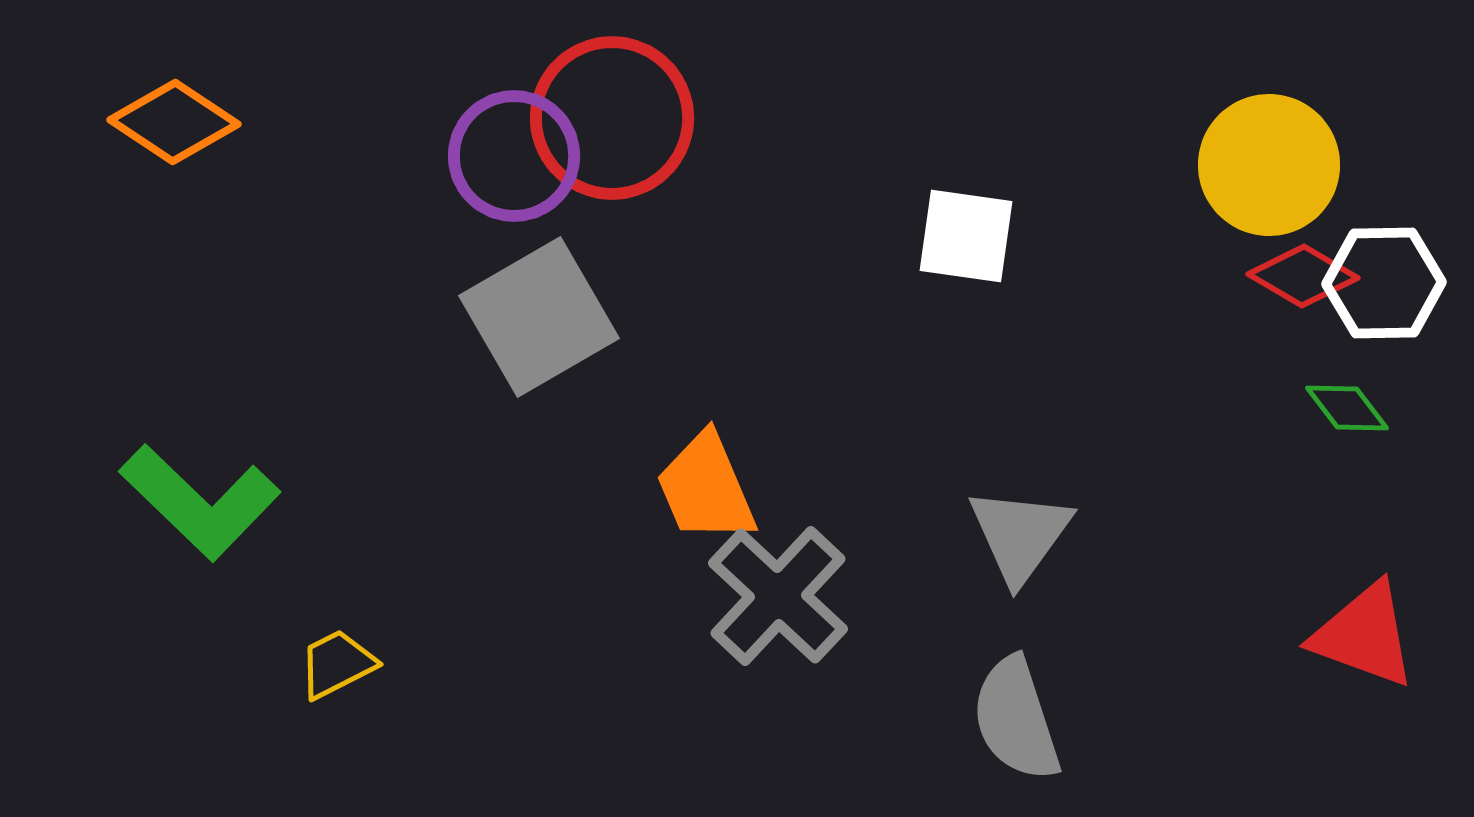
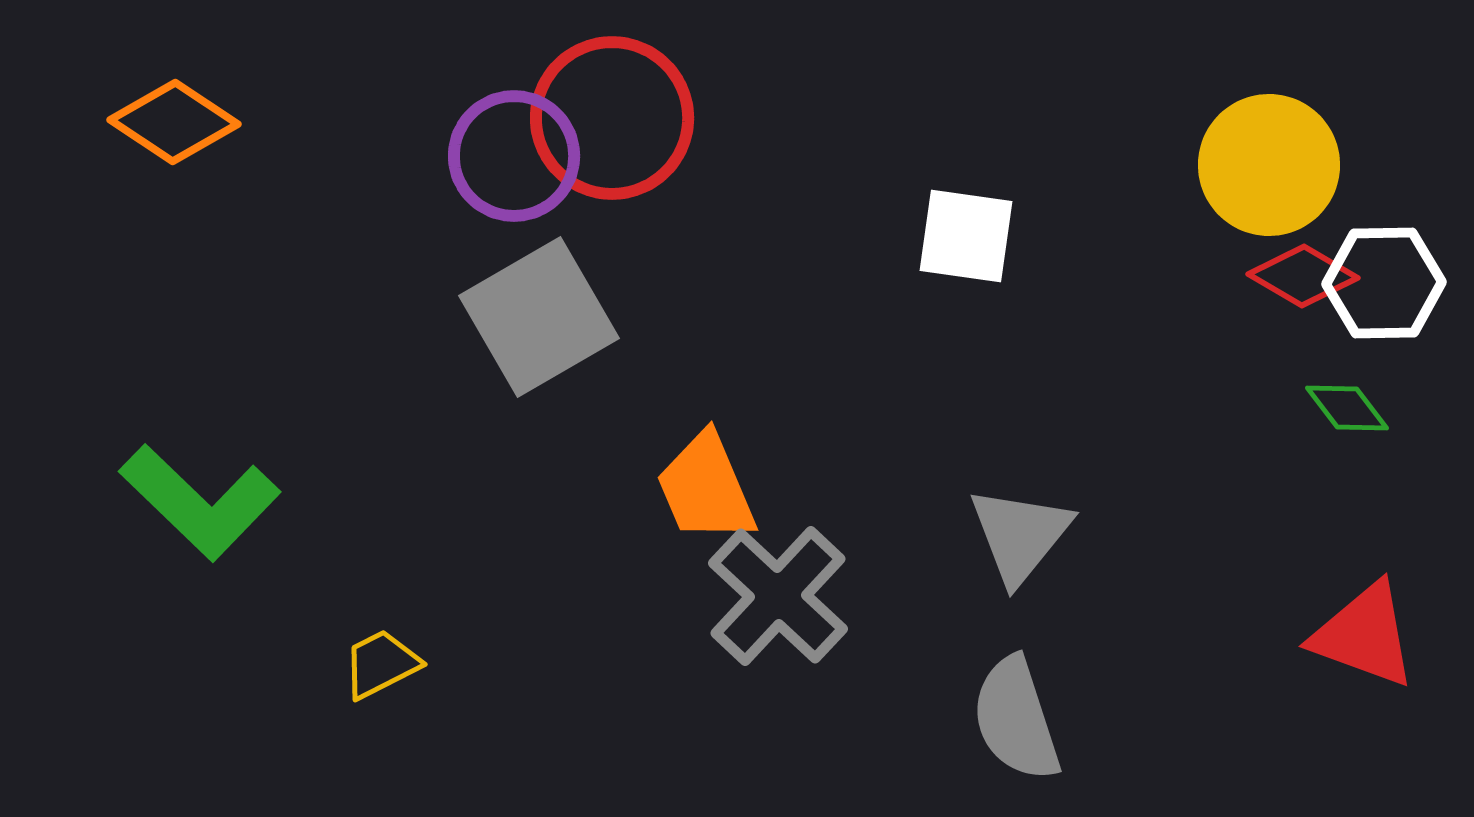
gray triangle: rotated 3 degrees clockwise
yellow trapezoid: moved 44 px right
